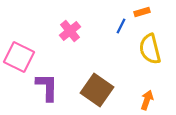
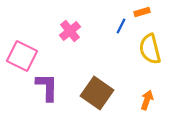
pink square: moved 3 px right, 1 px up
brown square: moved 3 px down
